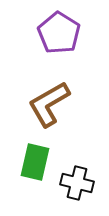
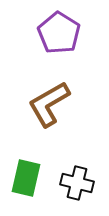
green rectangle: moved 9 px left, 16 px down
